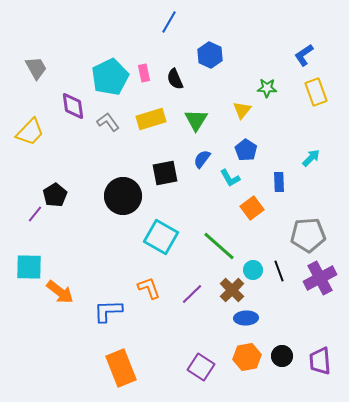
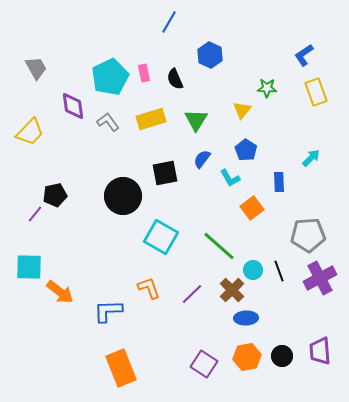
black pentagon at (55, 195): rotated 20 degrees clockwise
purple trapezoid at (320, 361): moved 10 px up
purple square at (201, 367): moved 3 px right, 3 px up
